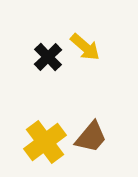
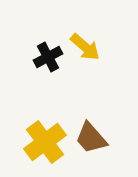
black cross: rotated 16 degrees clockwise
brown trapezoid: moved 1 px down; rotated 99 degrees clockwise
